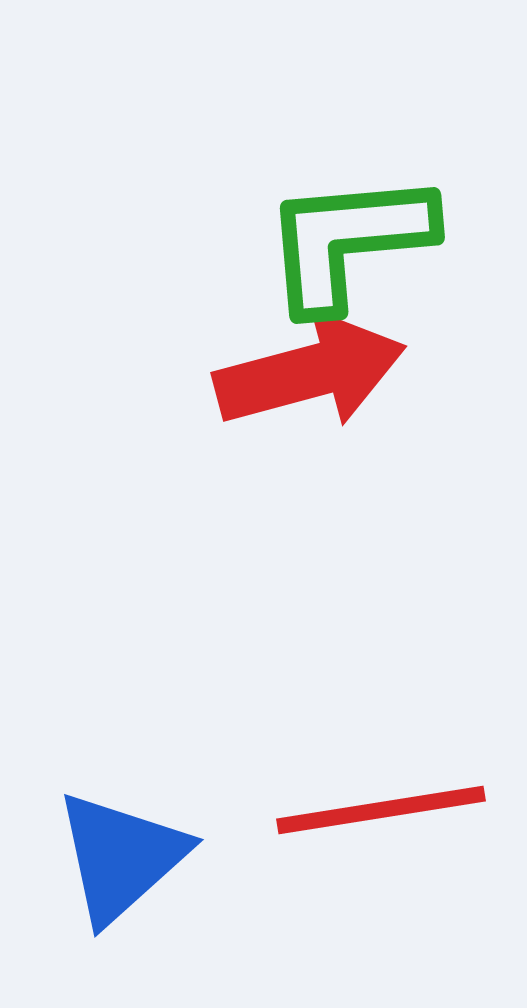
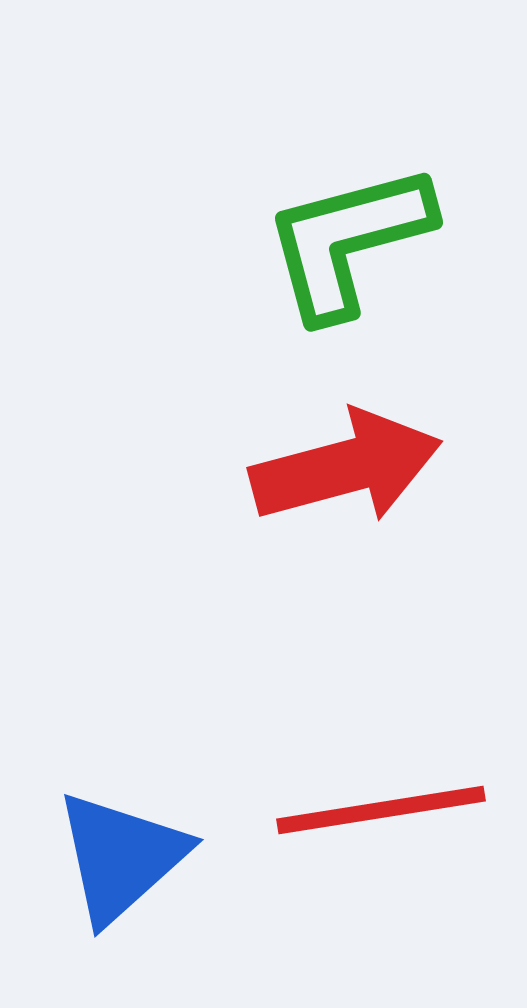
green L-shape: rotated 10 degrees counterclockwise
red arrow: moved 36 px right, 95 px down
